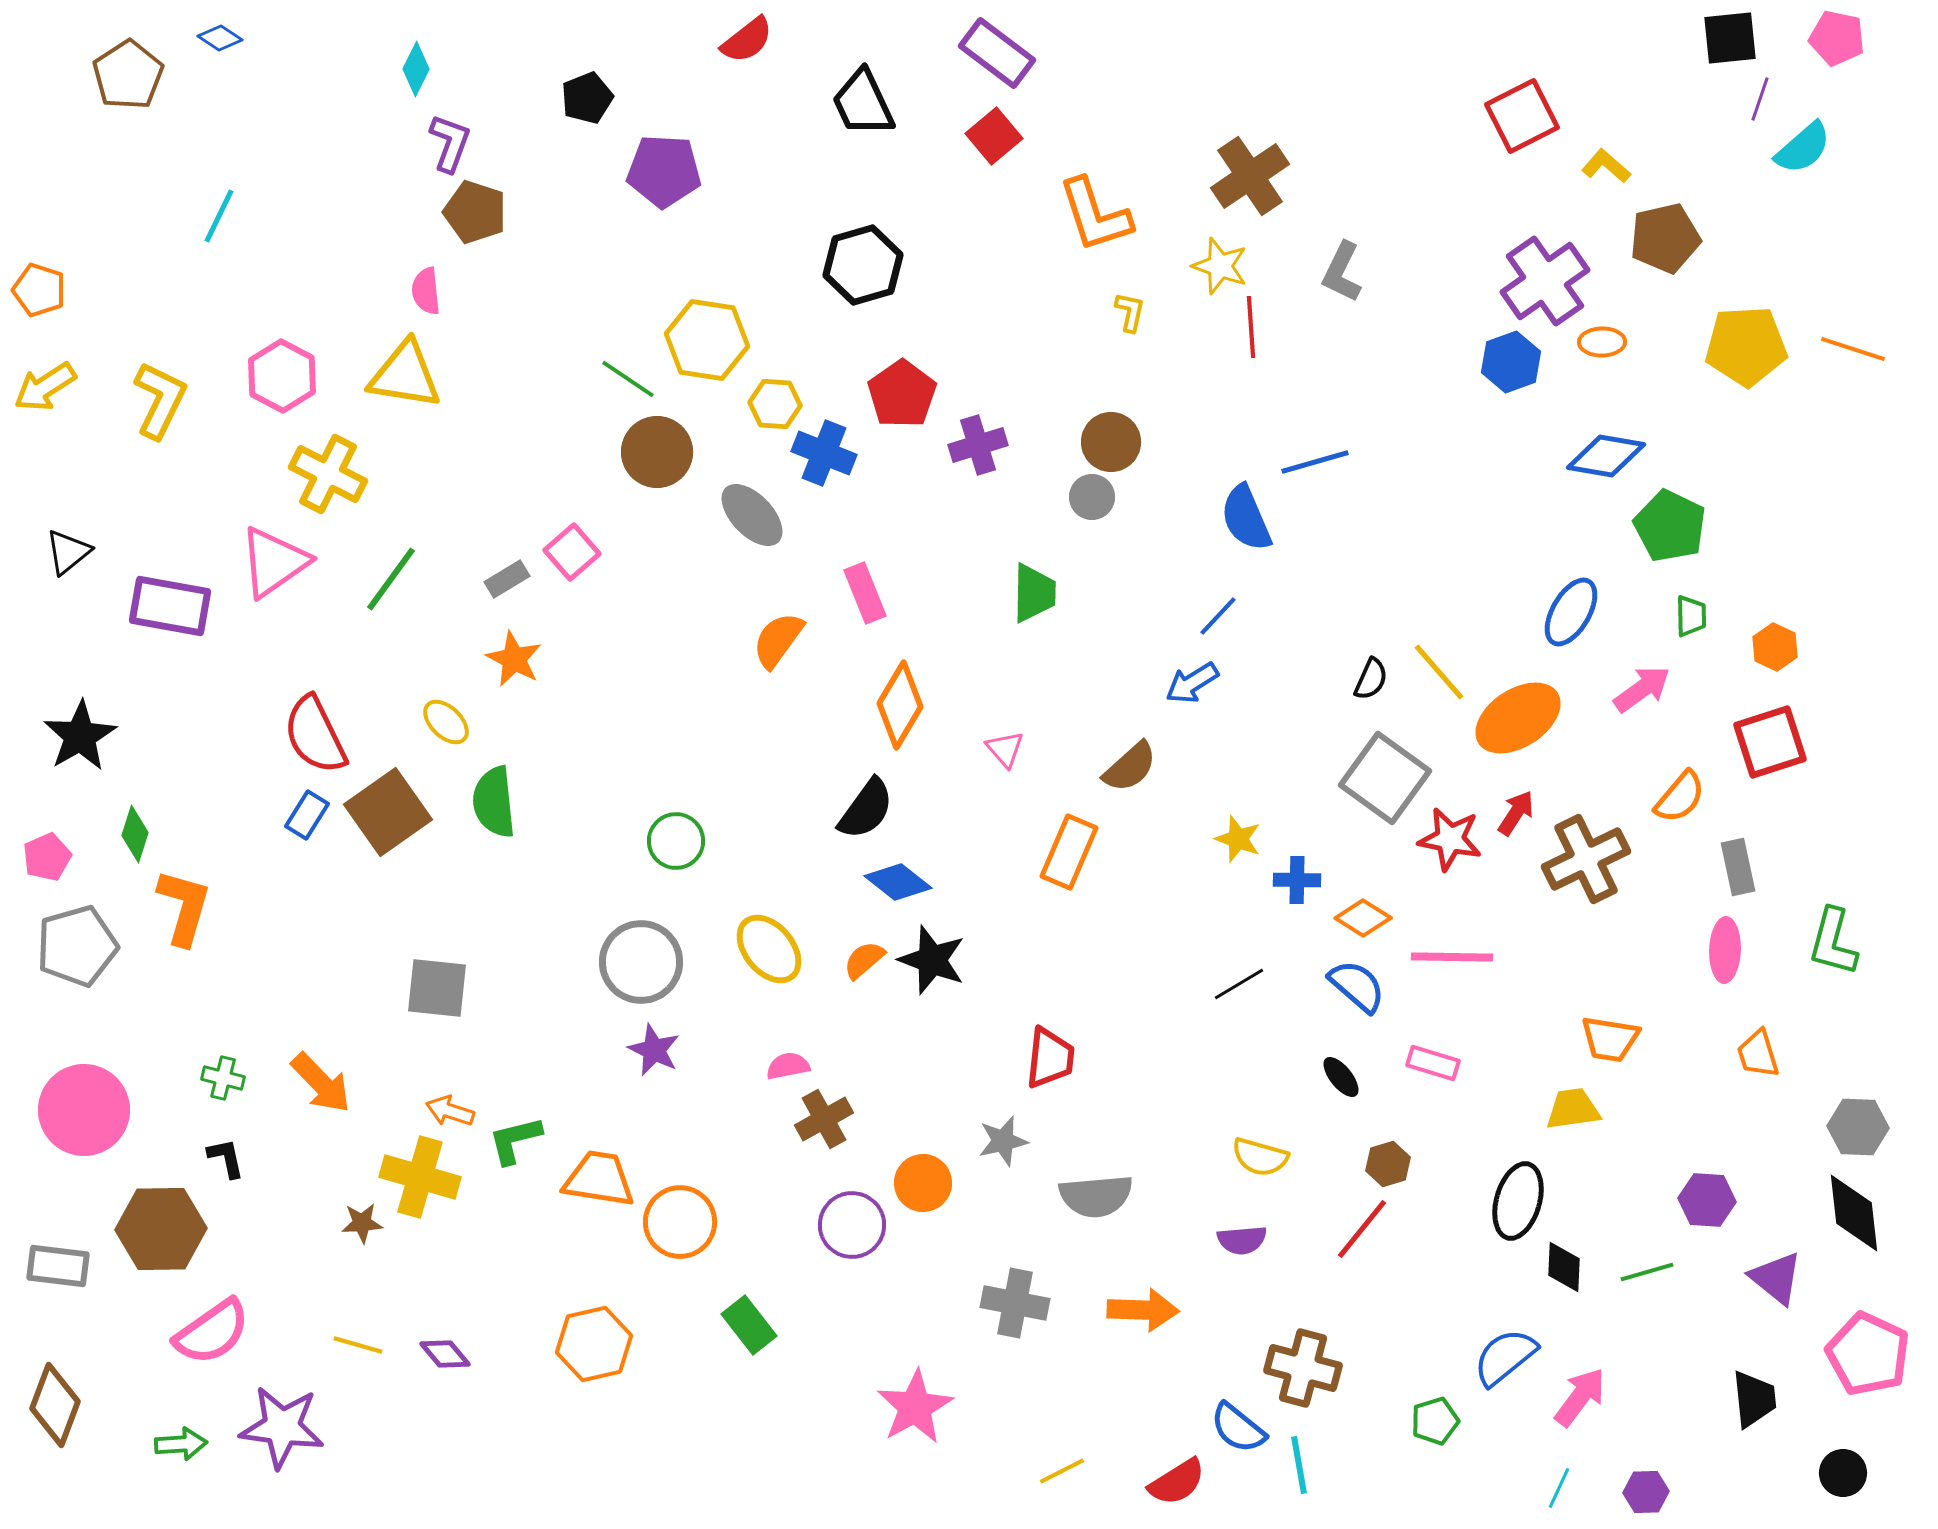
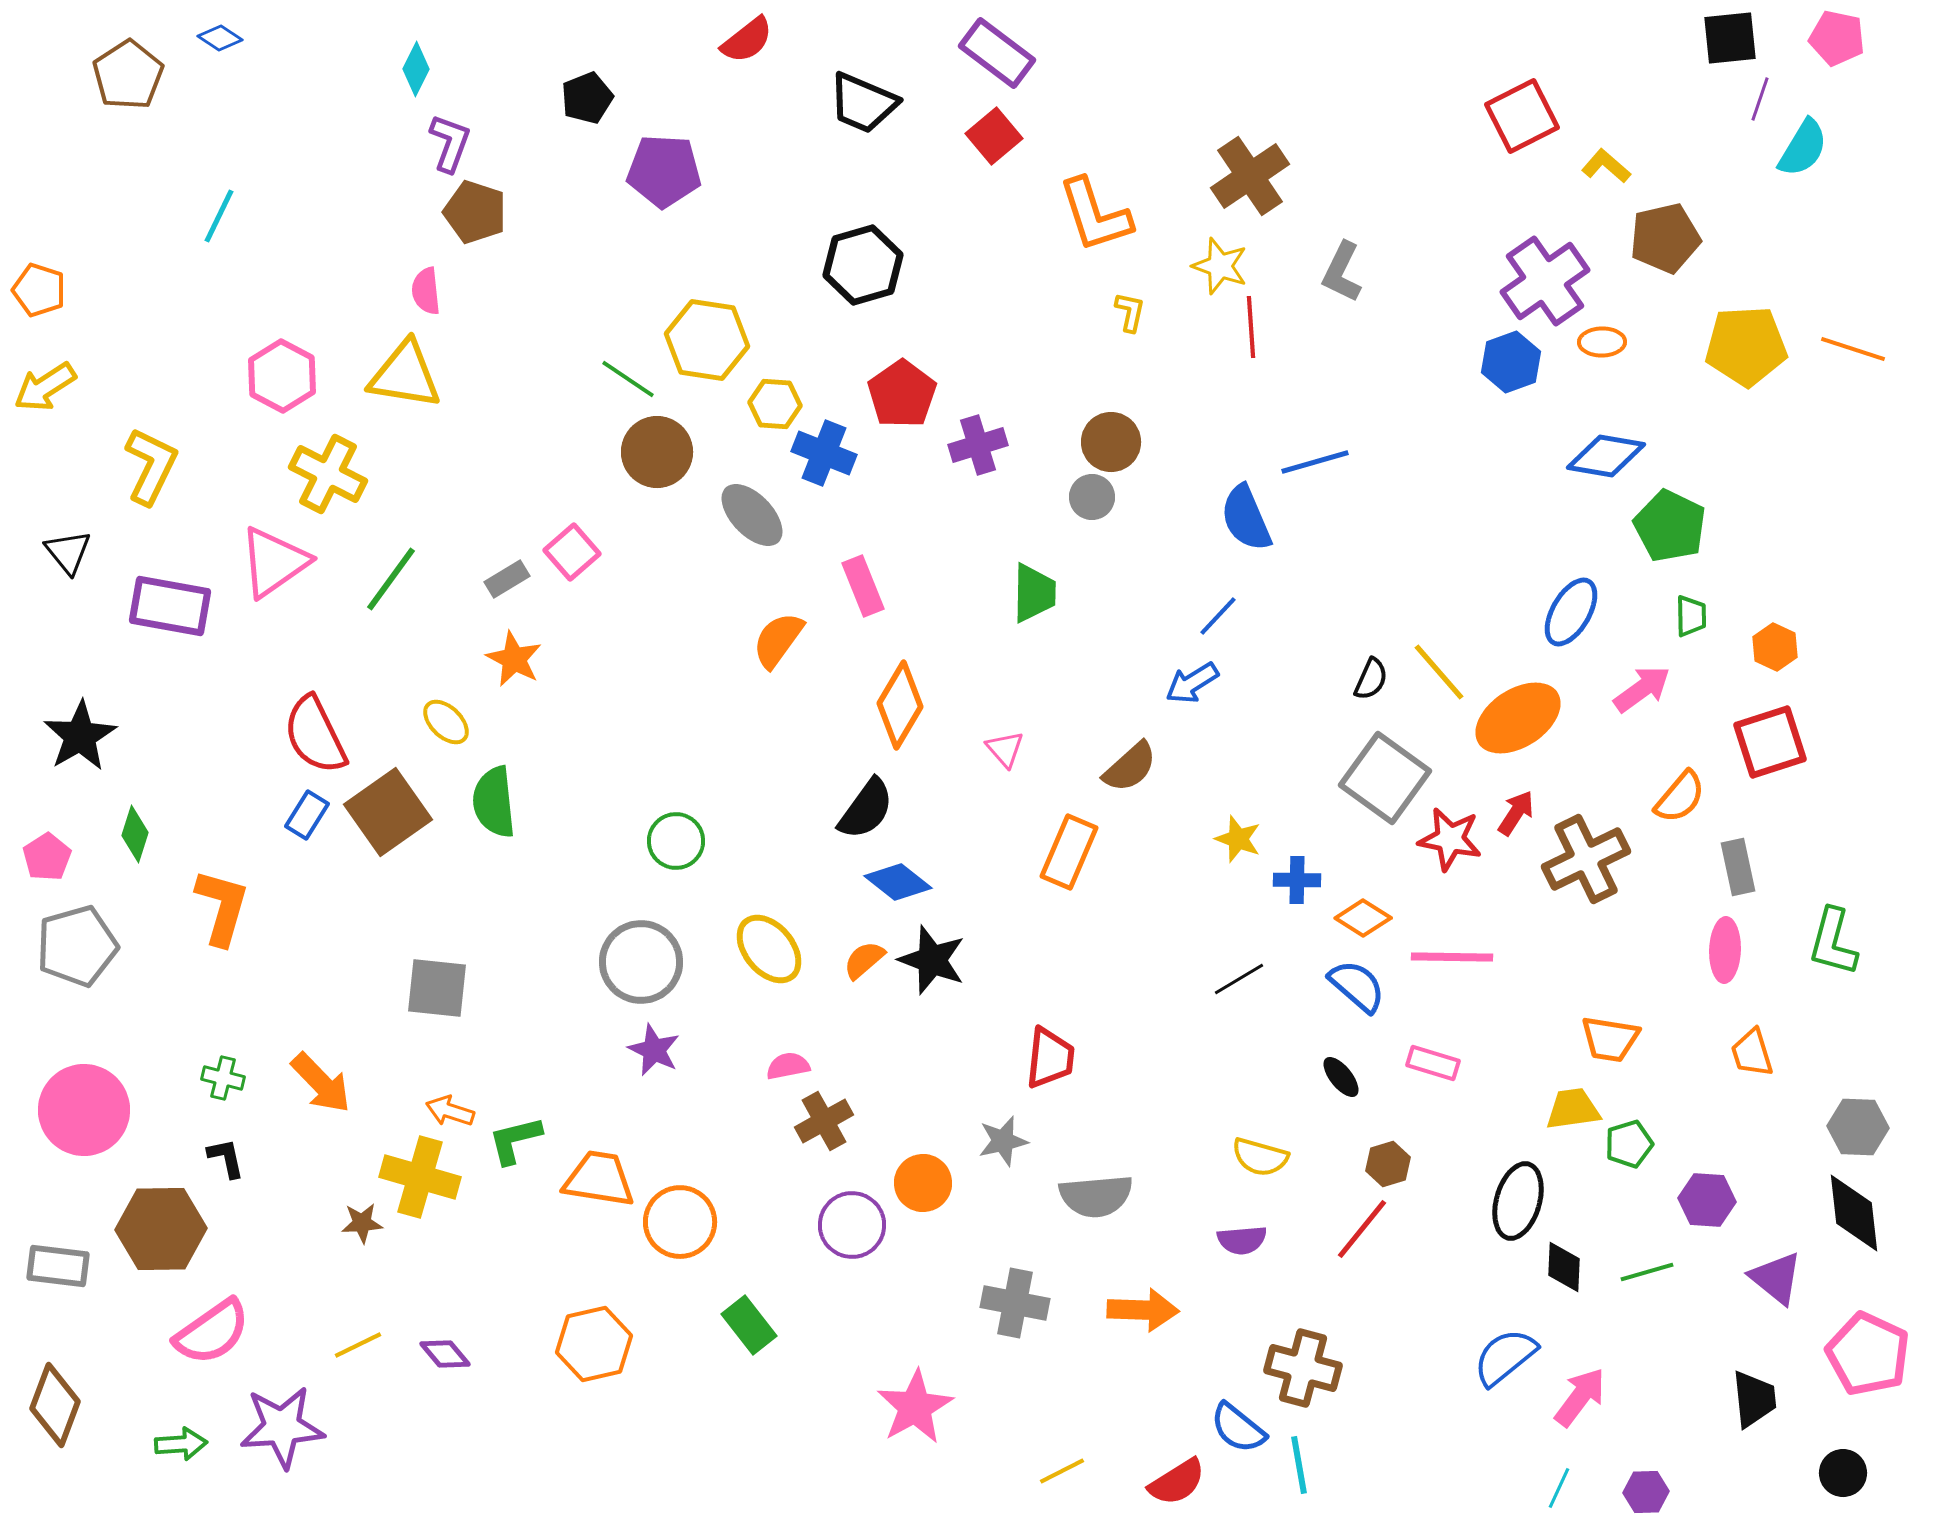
black trapezoid at (863, 103): rotated 42 degrees counterclockwise
cyan semicircle at (1803, 148): rotated 18 degrees counterclockwise
yellow L-shape at (160, 400): moved 9 px left, 66 px down
black triangle at (68, 552): rotated 30 degrees counterclockwise
pink rectangle at (865, 593): moved 2 px left, 7 px up
pink pentagon at (47, 857): rotated 9 degrees counterclockwise
orange L-shape at (184, 907): moved 38 px right
black line at (1239, 984): moved 5 px up
orange trapezoid at (1758, 1054): moved 6 px left, 1 px up
brown cross at (824, 1119): moved 2 px down
yellow line at (358, 1345): rotated 42 degrees counterclockwise
green pentagon at (1435, 1421): moved 194 px right, 277 px up
purple star at (282, 1427): rotated 12 degrees counterclockwise
